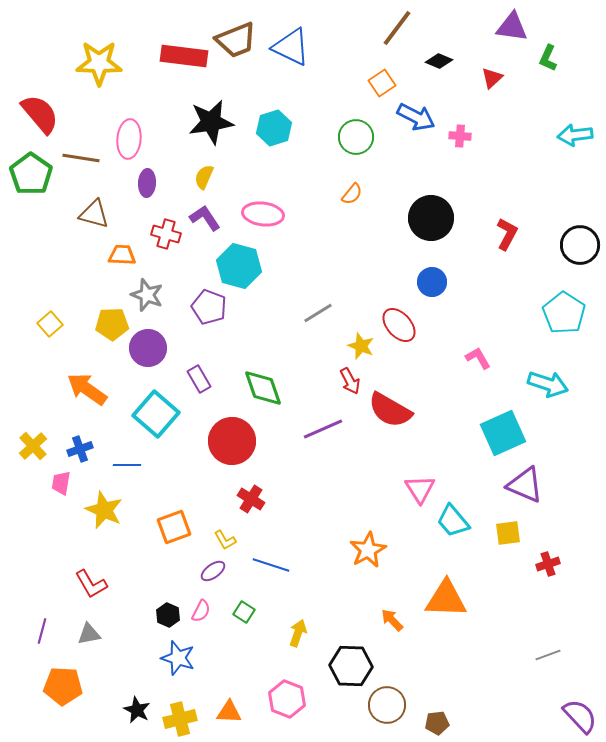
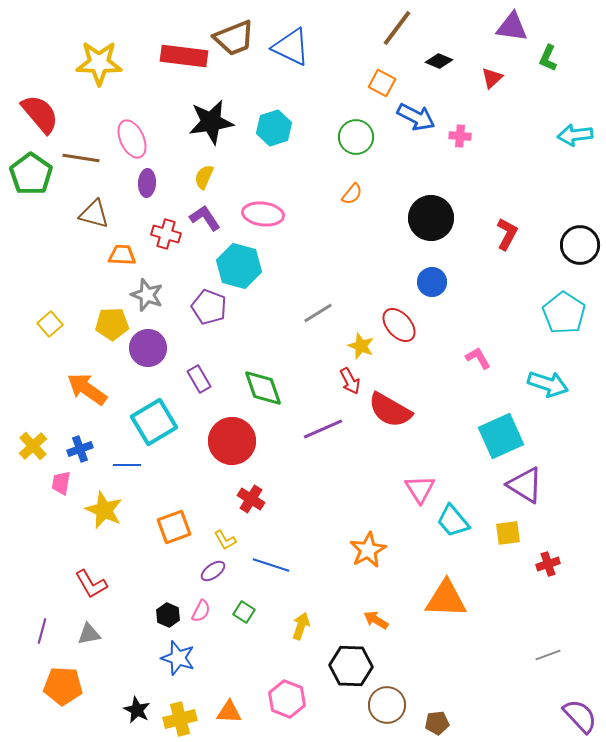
brown trapezoid at (236, 40): moved 2 px left, 2 px up
orange square at (382, 83): rotated 28 degrees counterclockwise
pink ellipse at (129, 139): moved 3 px right; rotated 30 degrees counterclockwise
cyan square at (156, 414): moved 2 px left, 8 px down; rotated 18 degrees clockwise
cyan square at (503, 433): moved 2 px left, 3 px down
purple triangle at (525, 485): rotated 9 degrees clockwise
orange arrow at (392, 620): moved 16 px left; rotated 15 degrees counterclockwise
yellow arrow at (298, 633): moved 3 px right, 7 px up
